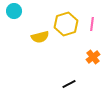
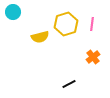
cyan circle: moved 1 px left, 1 px down
